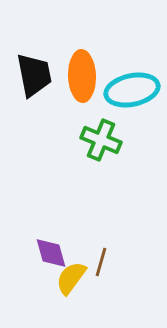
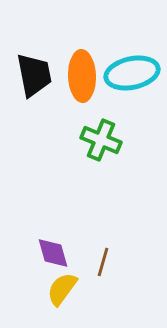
cyan ellipse: moved 17 px up
purple diamond: moved 2 px right
brown line: moved 2 px right
yellow semicircle: moved 9 px left, 11 px down
